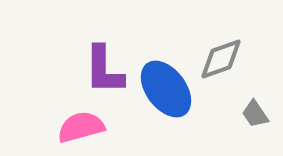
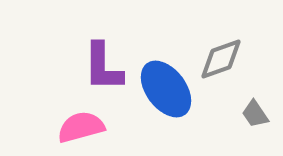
purple L-shape: moved 1 px left, 3 px up
